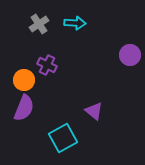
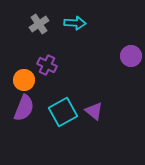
purple circle: moved 1 px right, 1 px down
cyan square: moved 26 px up
